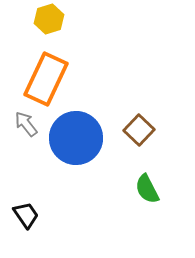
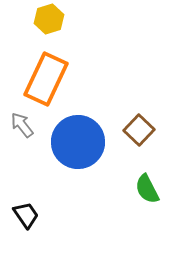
gray arrow: moved 4 px left, 1 px down
blue circle: moved 2 px right, 4 px down
